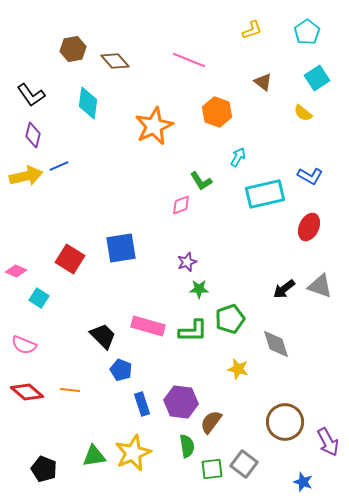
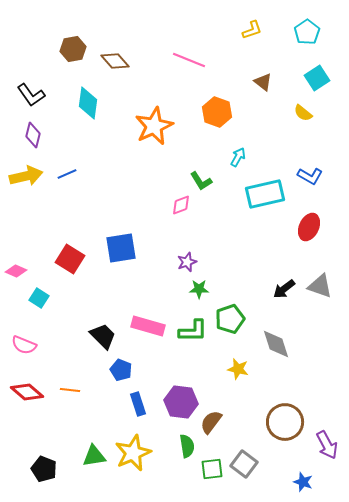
blue line at (59, 166): moved 8 px right, 8 px down
blue rectangle at (142, 404): moved 4 px left
purple arrow at (328, 442): moved 1 px left, 3 px down
